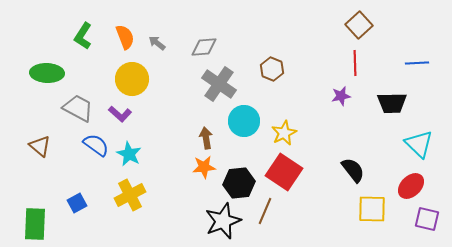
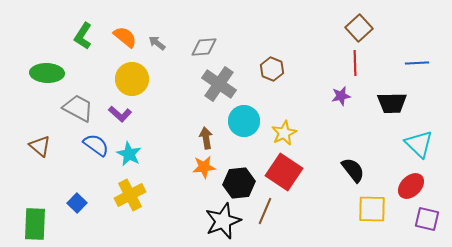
brown square: moved 3 px down
orange semicircle: rotated 30 degrees counterclockwise
blue square: rotated 18 degrees counterclockwise
